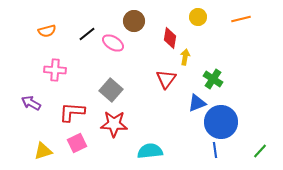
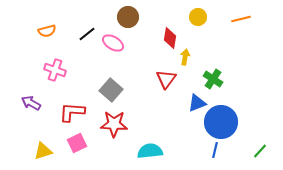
brown circle: moved 6 px left, 4 px up
pink cross: rotated 15 degrees clockwise
blue line: rotated 21 degrees clockwise
